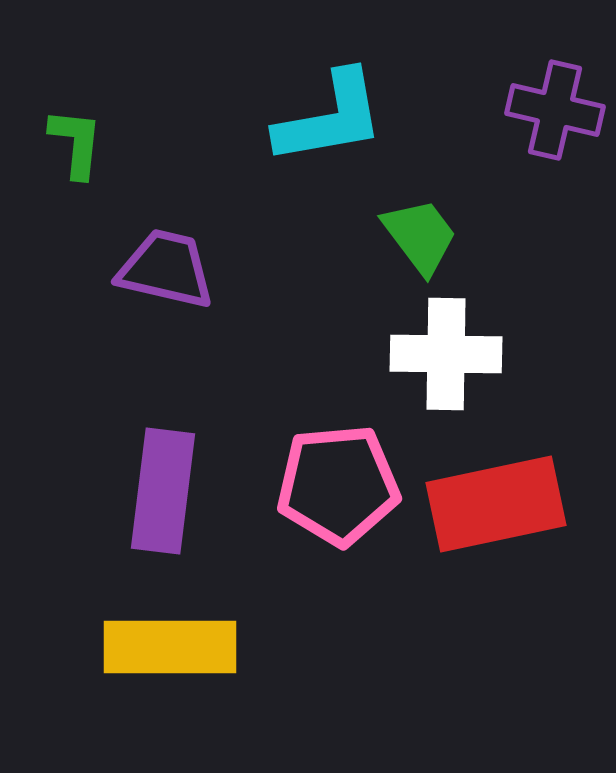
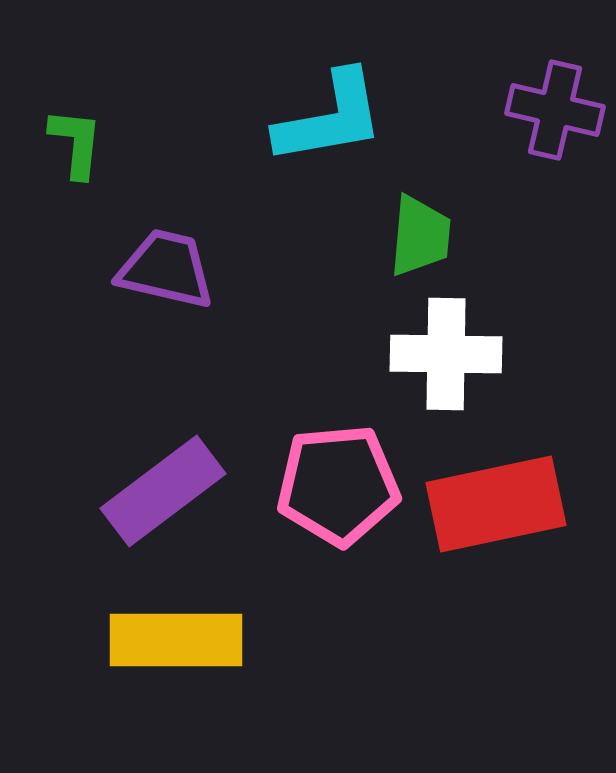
green trapezoid: rotated 42 degrees clockwise
purple rectangle: rotated 46 degrees clockwise
yellow rectangle: moved 6 px right, 7 px up
